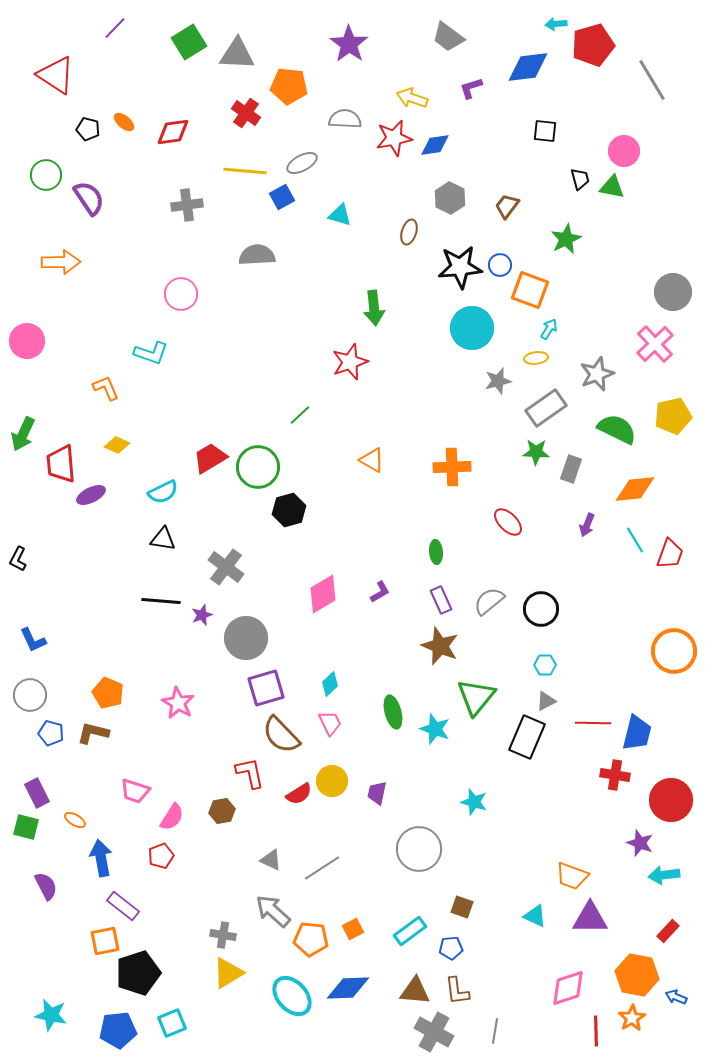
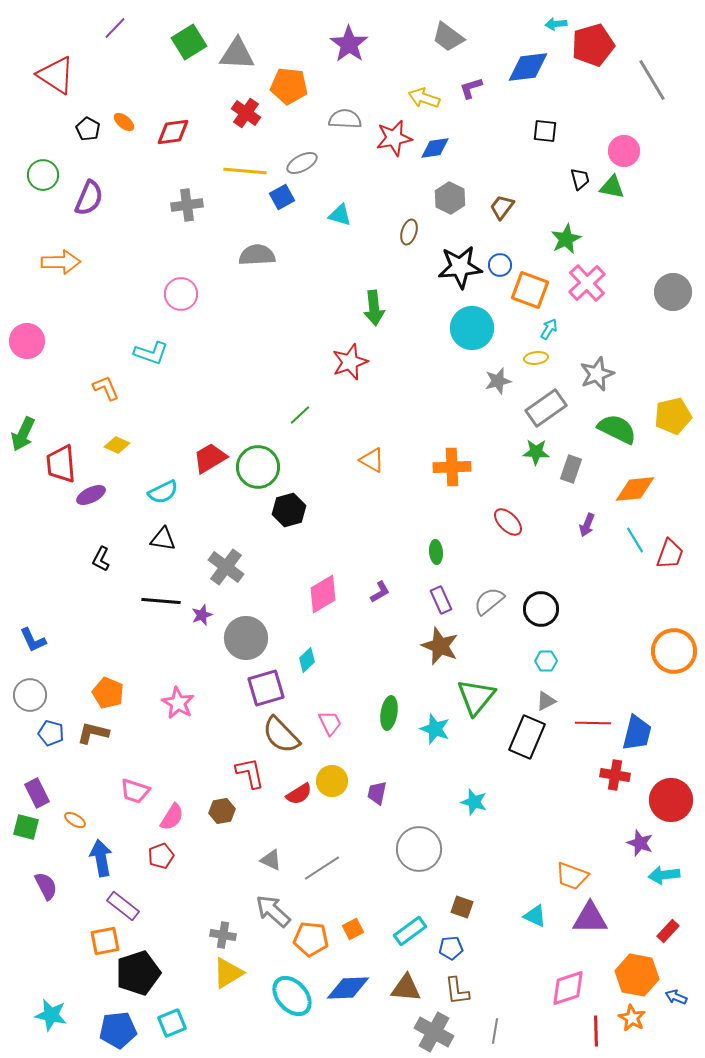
yellow arrow at (412, 98): moved 12 px right
black pentagon at (88, 129): rotated 15 degrees clockwise
blue diamond at (435, 145): moved 3 px down
green circle at (46, 175): moved 3 px left
purple semicircle at (89, 198): rotated 57 degrees clockwise
brown trapezoid at (507, 206): moved 5 px left, 1 px down
pink cross at (655, 344): moved 68 px left, 61 px up
black L-shape at (18, 559): moved 83 px right
cyan hexagon at (545, 665): moved 1 px right, 4 px up
cyan diamond at (330, 684): moved 23 px left, 24 px up
green ellipse at (393, 712): moved 4 px left, 1 px down; rotated 24 degrees clockwise
brown triangle at (415, 991): moved 9 px left, 3 px up
orange star at (632, 1018): rotated 12 degrees counterclockwise
